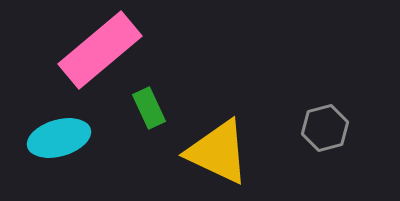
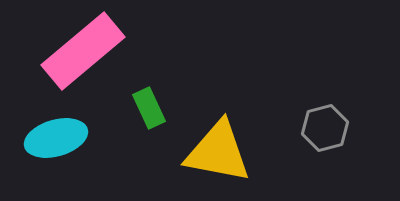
pink rectangle: moved 17 px left, 1 px down
cyan ellipse: moved 3 px left
yellow triangle: rotated 14 degrees counterclockwise
